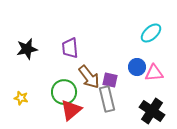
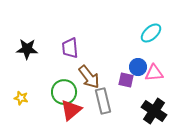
black star: rotated 15 degrees clockwise
blue circle: moved 1 px right
purple square: moved 16 px right
gray rectangle: moved 4 px left, 2 px down
black cross: moved 2 px right
